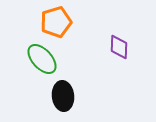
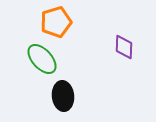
purple diamond: moved 5 px right
